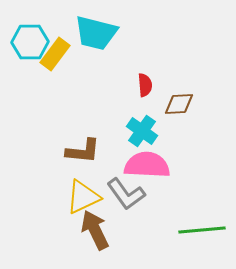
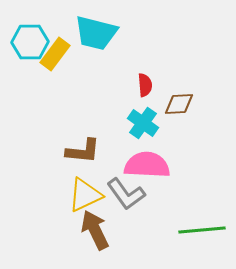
cyan cross: moved 1 px right, 8 px up
yellow triangle: moved 2 px right, 2 px up
